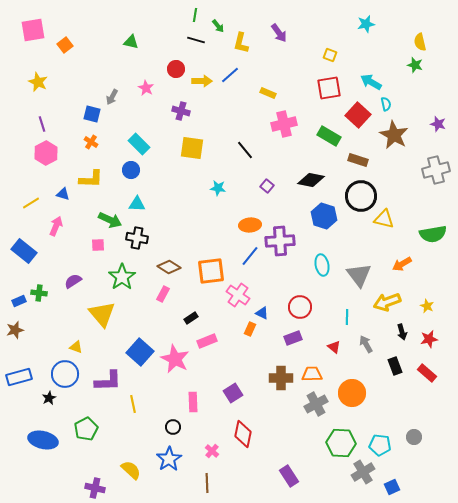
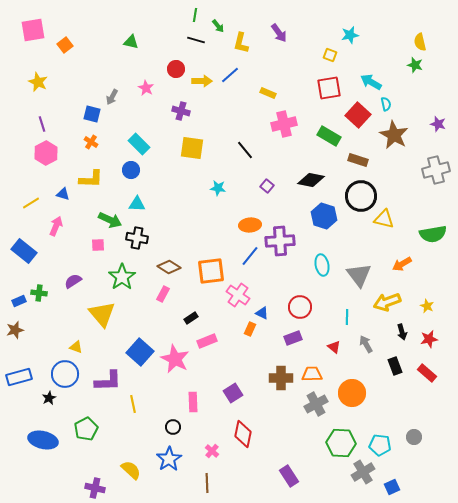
cyan star at (366, 24): moved 16 px left, 11 px down
